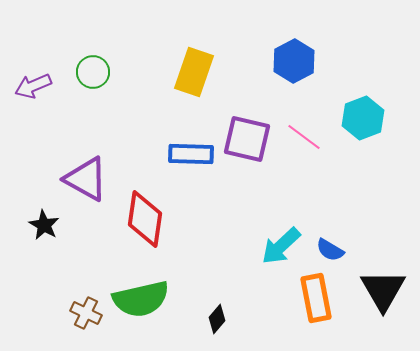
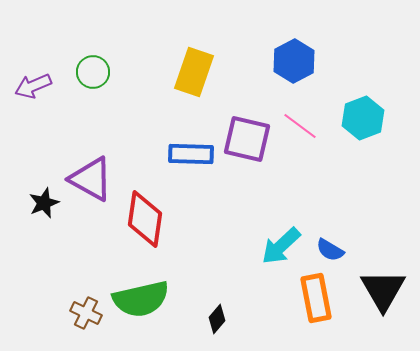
pink line: moved 4 px left, 11 px up
purple triangle: moved 5 px right
black star: moved 22 px up; rotated 20 degrees clockwise
